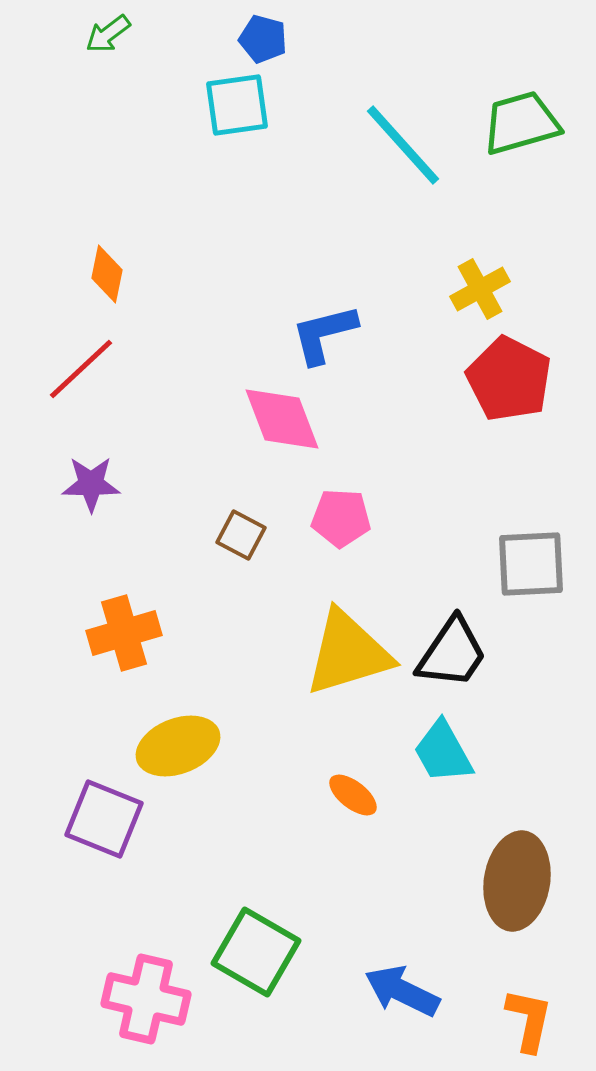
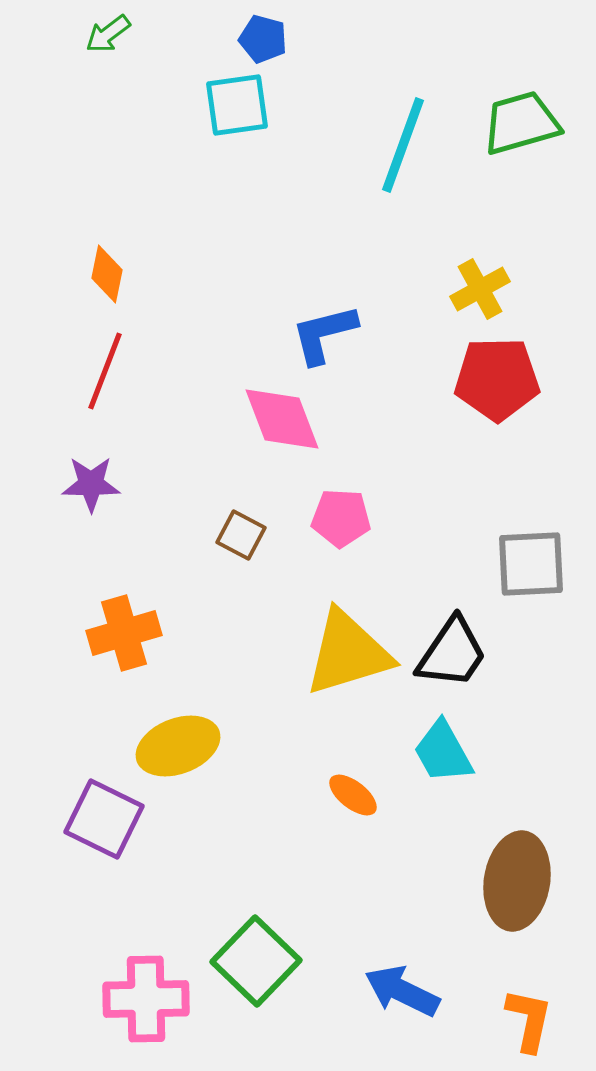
cyan line: rotated 62 degrees clockwise
red line: moved 24 px right, 2 px down; rotated 26 degrees counterclockwise
red pentagon: moved 12 px left; rotated 28 degrees counterclockwise
purple square: rotated 4 degrees clockwise
green square: moved 9 px down; rotated 14 degrees clockwise
pink cross: rotated 14 degrees counterclockwise
